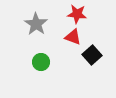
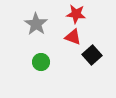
red star: moved 1 px left
